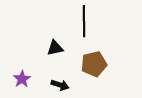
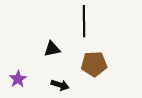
black triangle: moved 3 px left, 1 px down
brown pentagon: rotated 10 degrees clockwise
purple star: moved 4 px left
